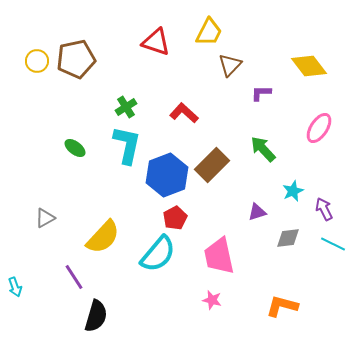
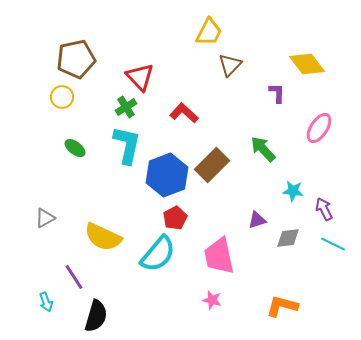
red triangle: moved 16 px left, 35 px down; rotated 28 degrees clockwise
yellow circle: moved 25 px right, 36 px down
yellow diamond: moved 2 px left, 2 px up
purple L-shape: moved 16 px right; rotated 90 degrees clockwise
cyan star: rotated 30 degrees clockwise
purple triangle: moved 8 px down
yellow semicircle: rotated 72 degrees clockwise
cyan arrow: moved 31 px right, 15 px down
